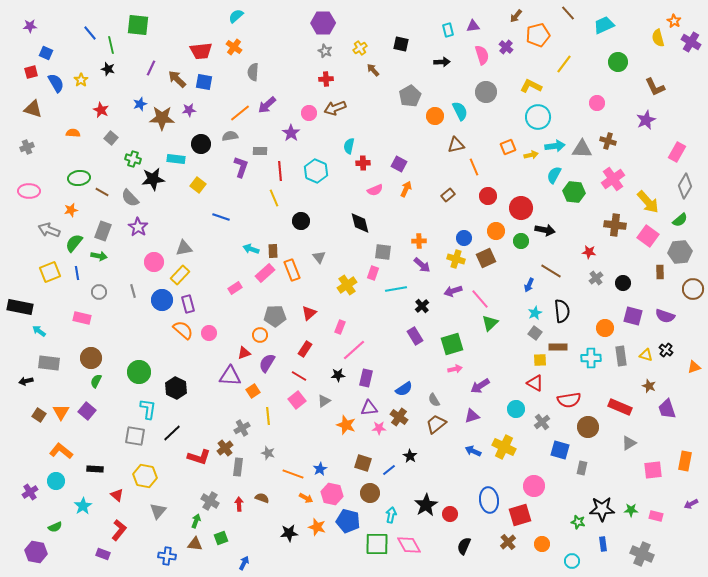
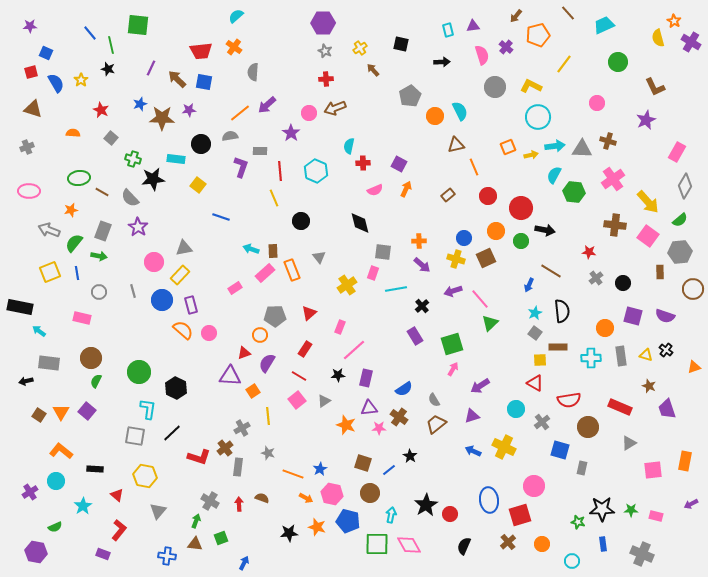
gray circle at (486, 92): moved 9 px right, 5 px up
purple rectangle at (188, 304): moved 3 px right, 1 px down
pink arrow at (455, 369): moved 2 px left; rotated 48 degrees counterclockwise
